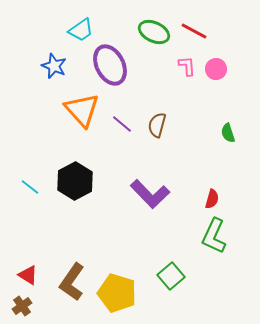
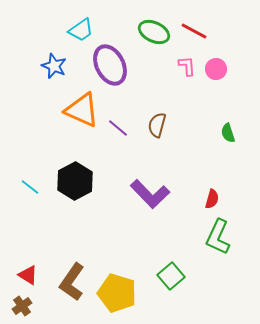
orange triangle: rotated 24 degrees counterclockwise
purple line: moved 4 px left, 4 px down
green L-shape: moved 4 px right, 1 px down
